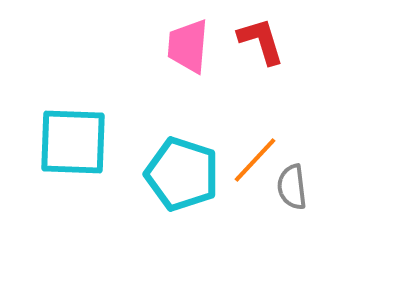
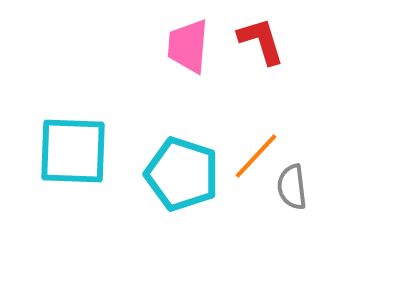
cyan square: moved 9 px down
orange line: moved 1 px right, 4 px up
